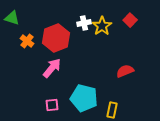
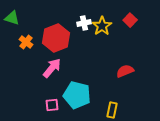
orange cross: moved 1 px left, 1 px down
cyan pentagon: moved 7 px left, 3 px up
